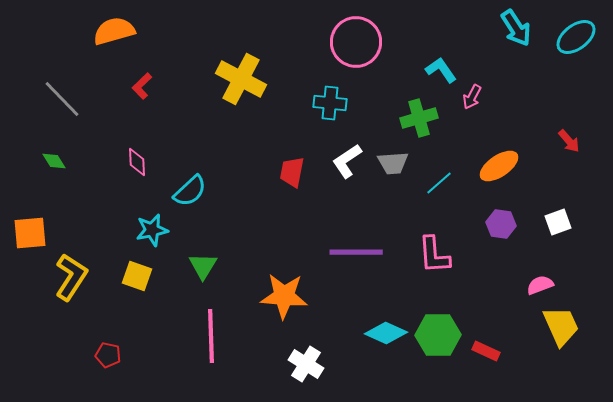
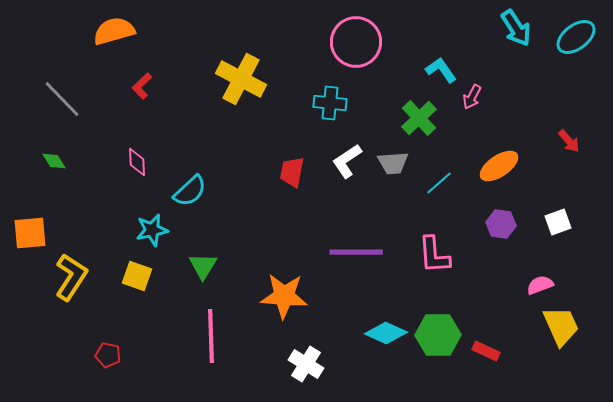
green cross: rotated 27 degrees counterclockwise
